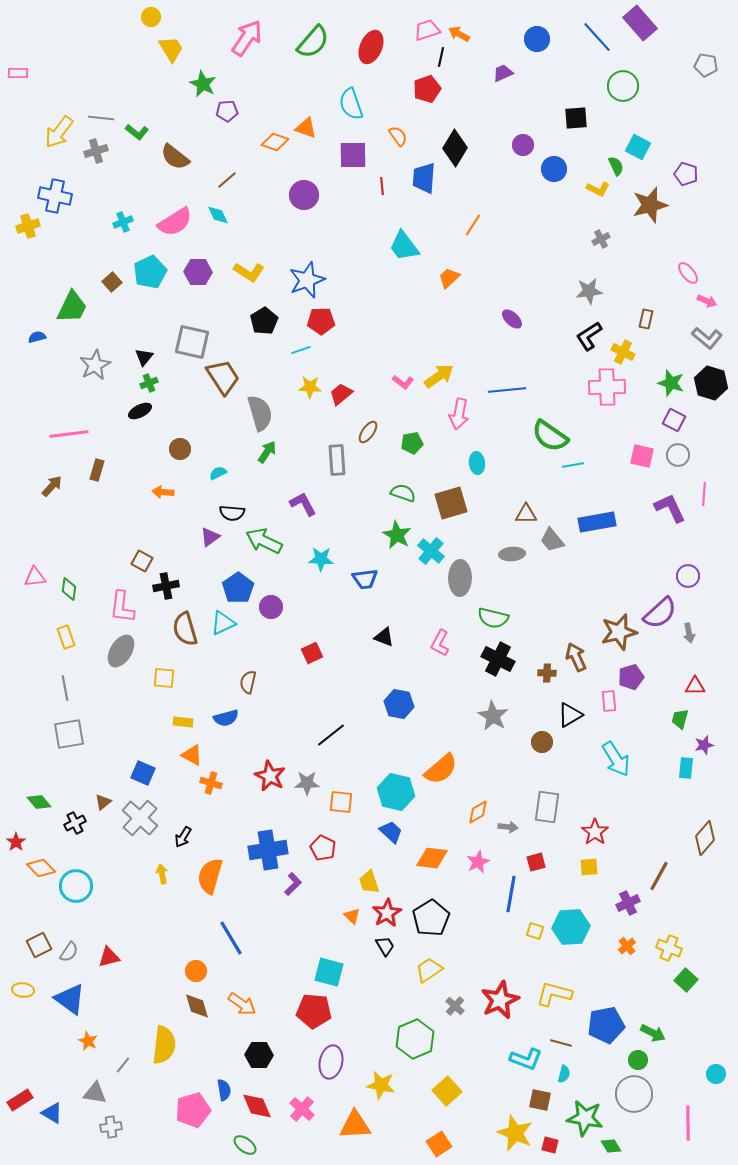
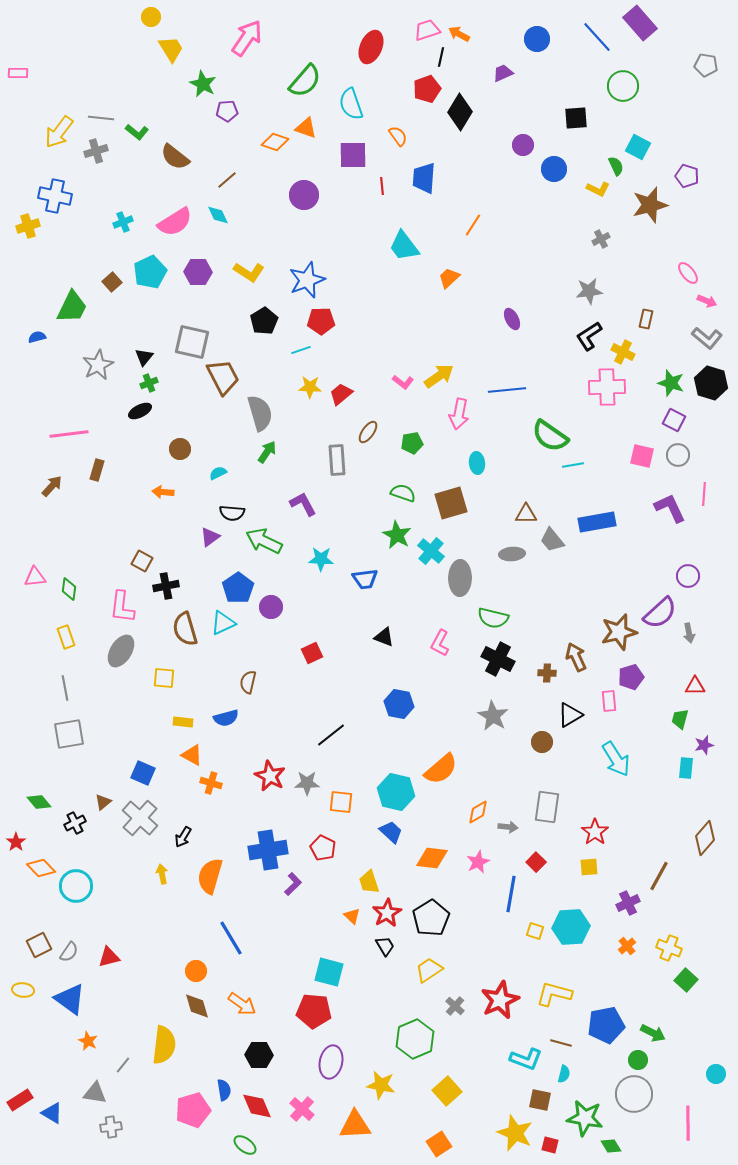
green semicircle at (313, 42): moved 8 px left, 39 px down
black diamond at (455, 148): moved 5 px right, 36 px up
purple pentagon at (686, 174): moved 1 px right, 2 px down
purple ellipse at (512, 319): rotated 20 degrees clockwise
gray star at (95, 365): moved 3 px right
brown trapezoid at (223, 377): rotated 6 degrees clockwise
red square at (536, 862): rotated 30 degrees counterclockwise
